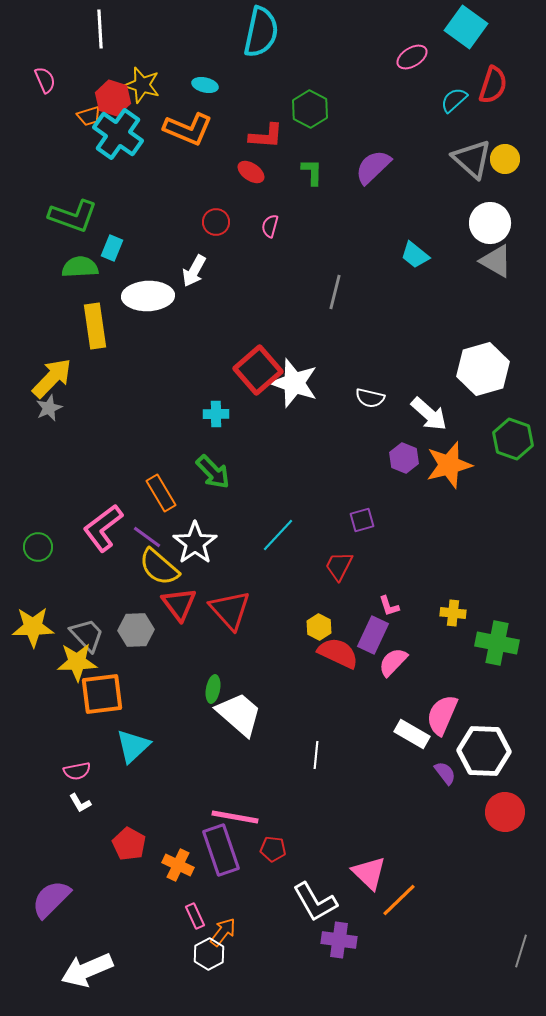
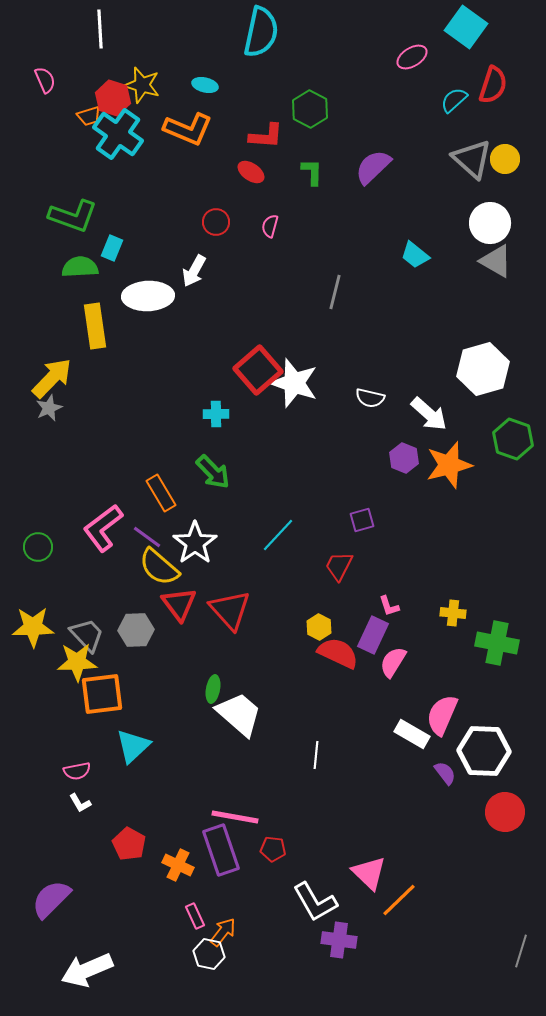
pink semicircle at (393, 662): rotated 12 degrees counterclockwise
white hexagon at (209, 954): rotated 20 degrees counterclockwise
